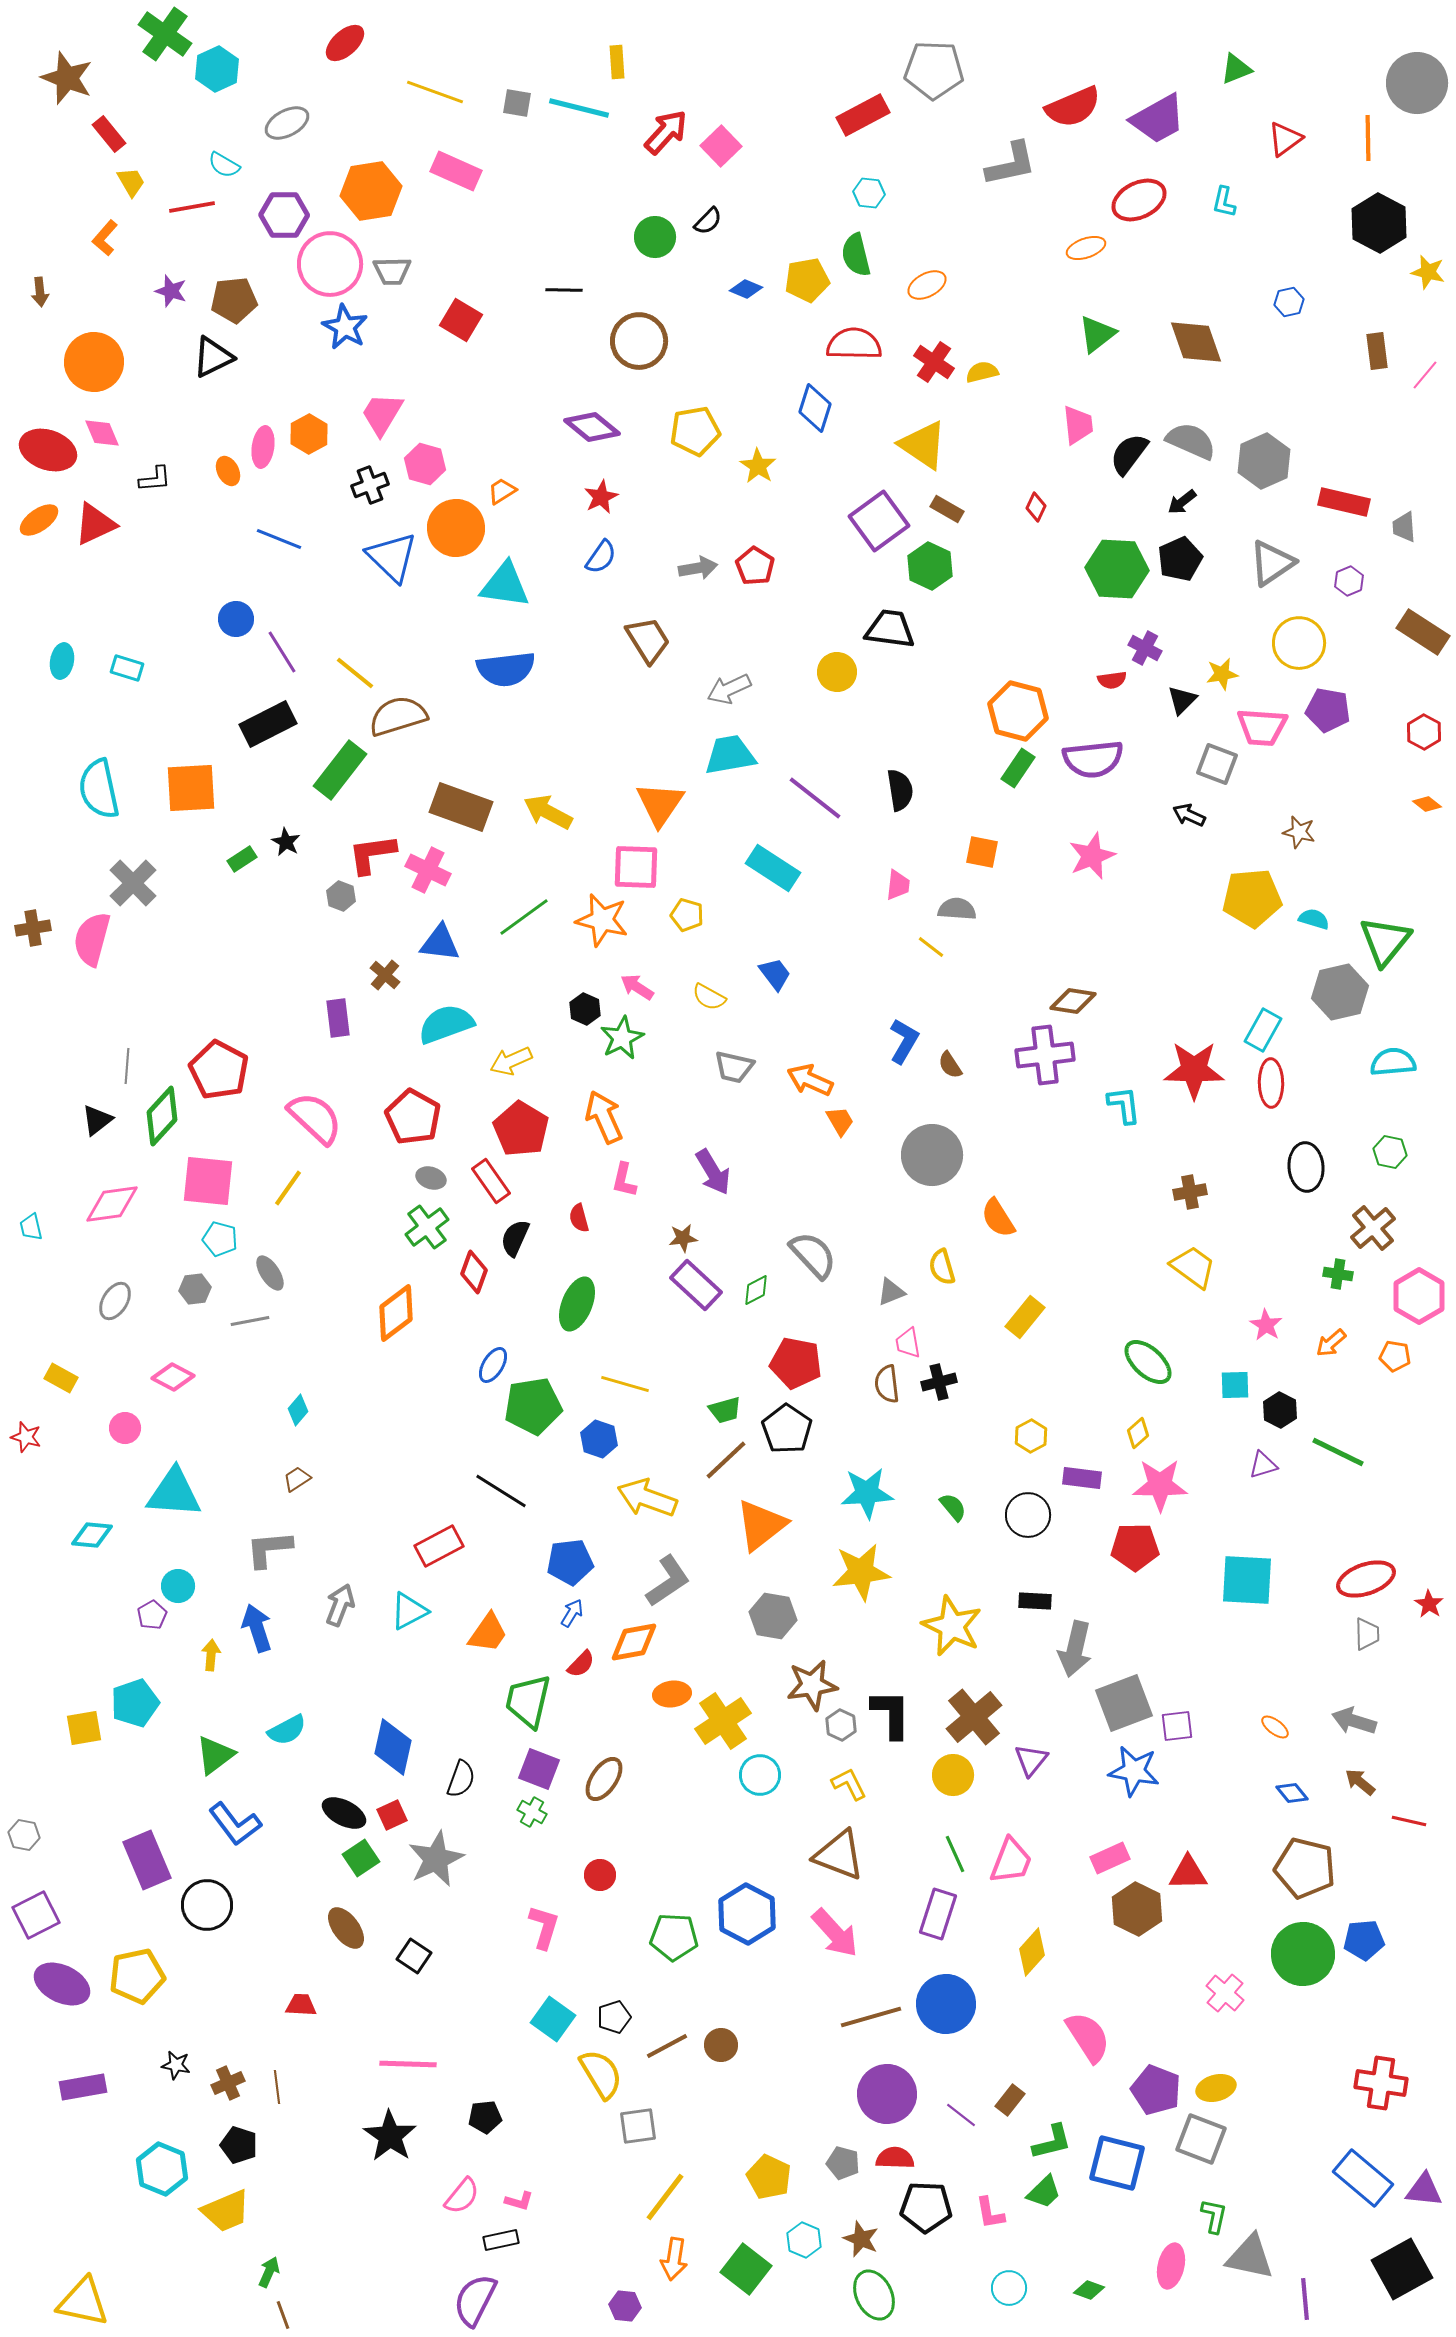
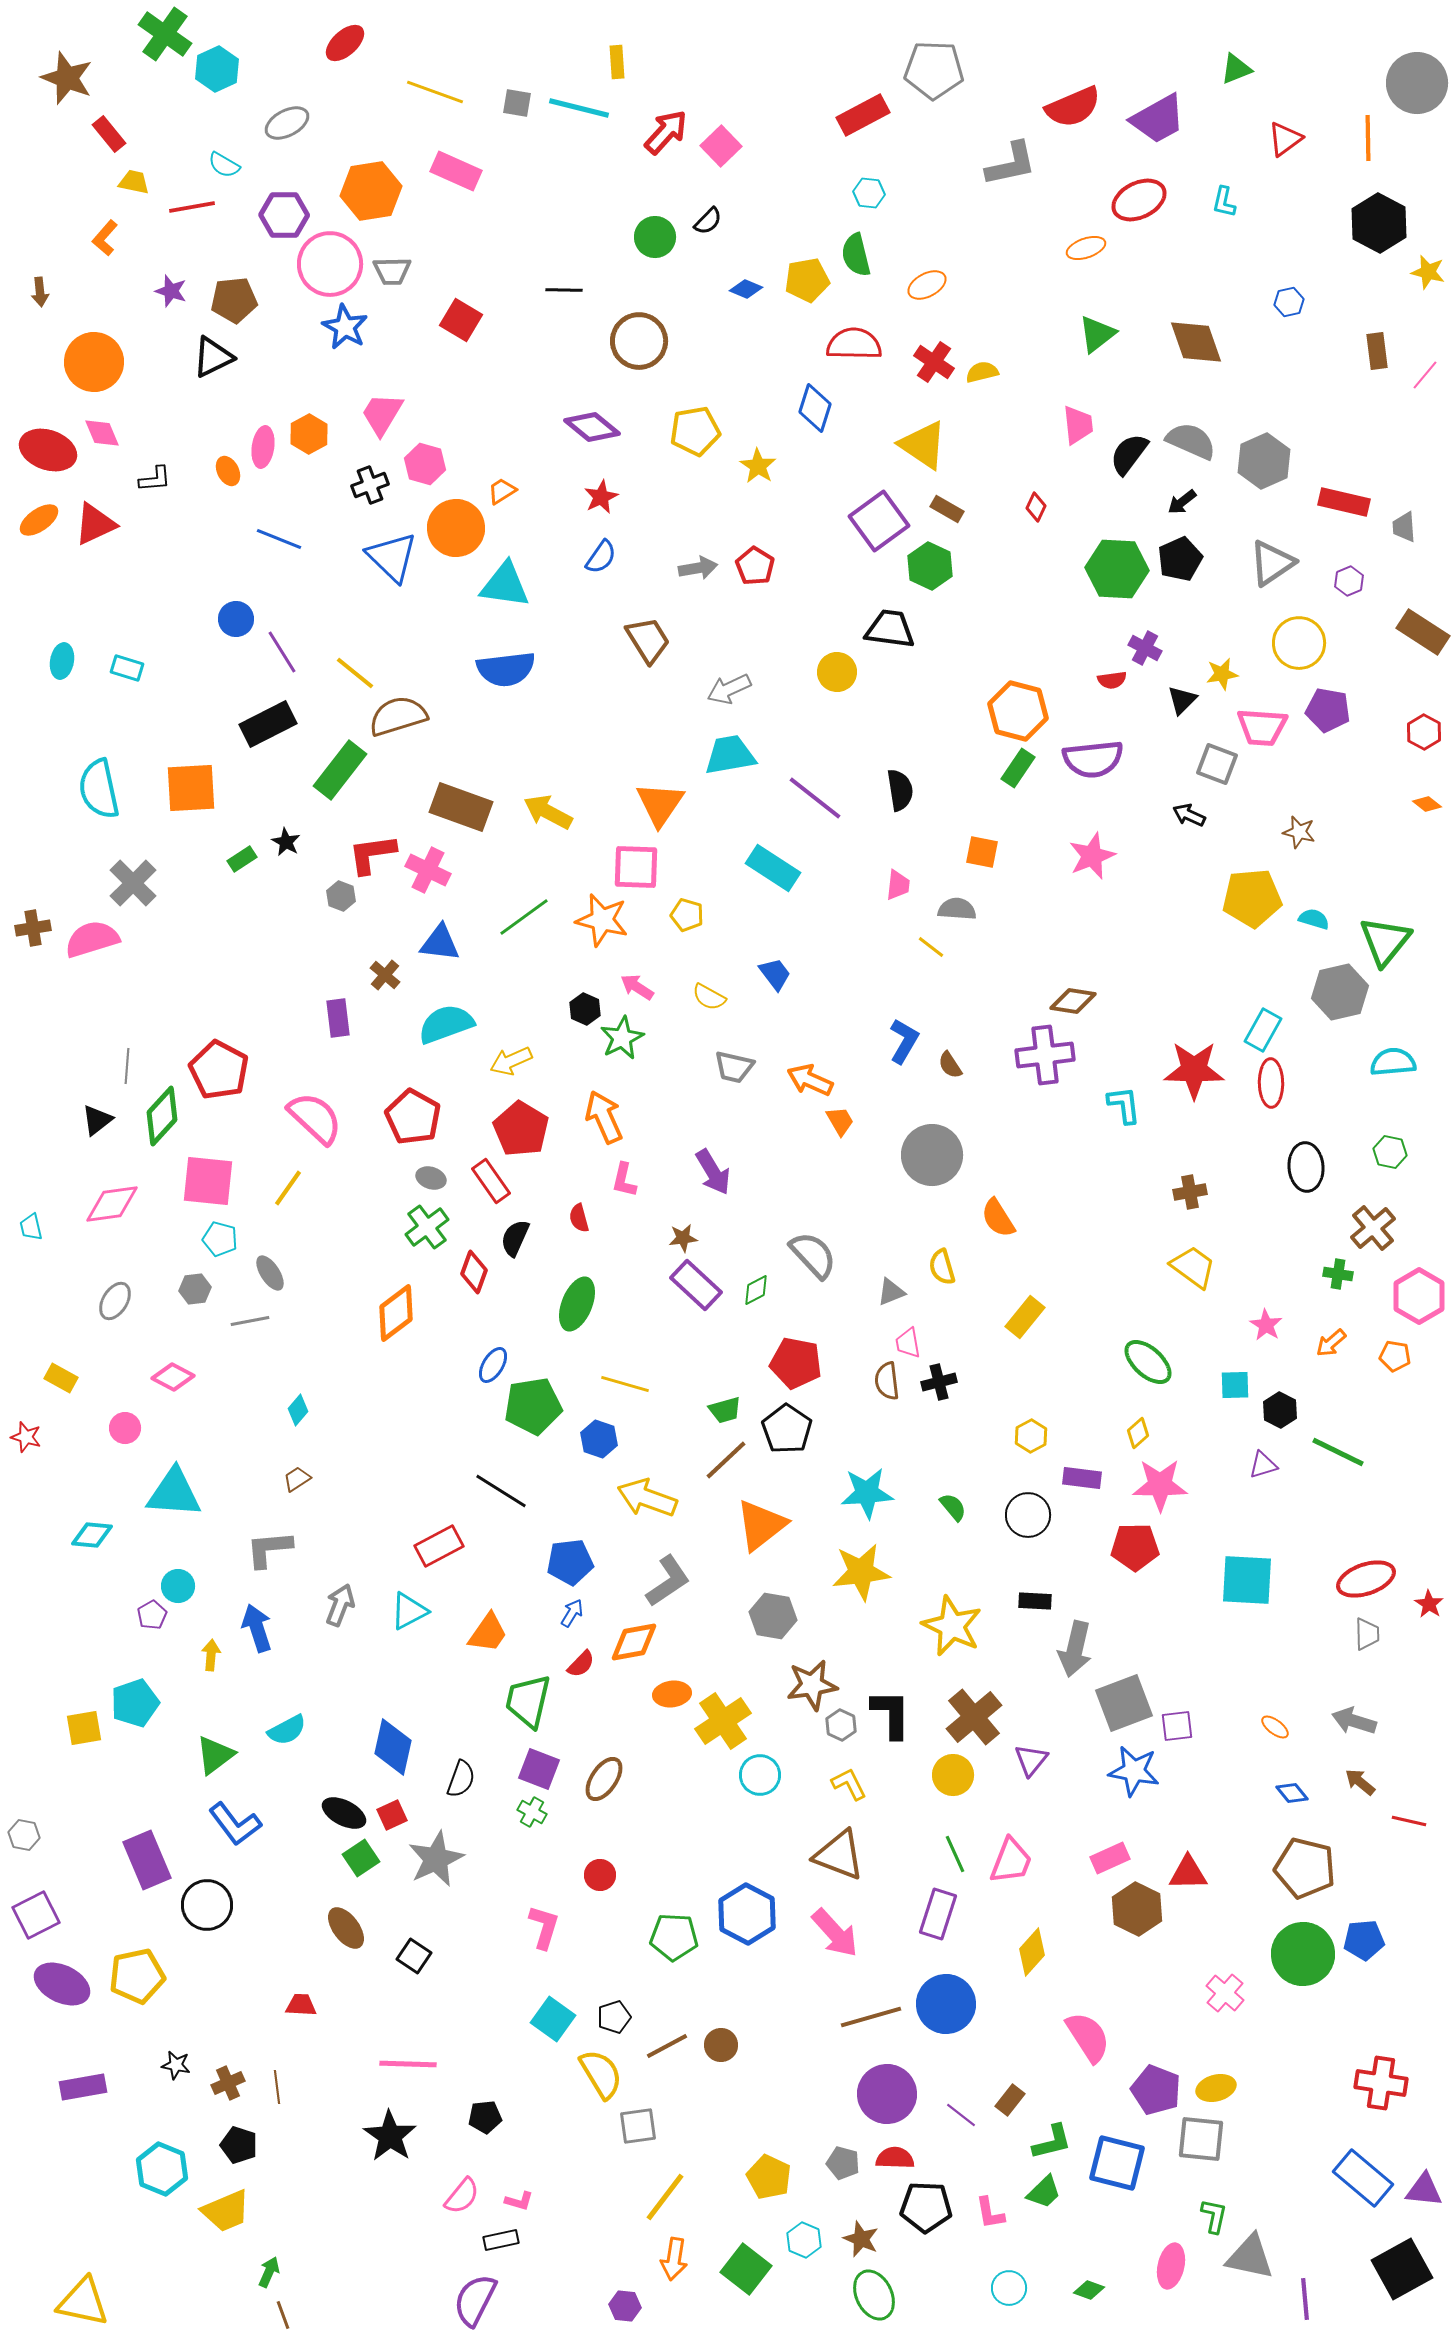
yellow trapezoid at (131, 182): moved 3 px right; rotated 48 degrees counterclockwise
pink semicircle at (92, 939): rotated 58 degrees clockwise
brown semicircle at (887, 1384): moved 3 px up
gray square at (1201, 2139): rotated 15 degrees counterclockwise
